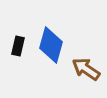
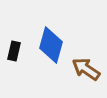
black rectangle: moved 4 px left, 5 px down
